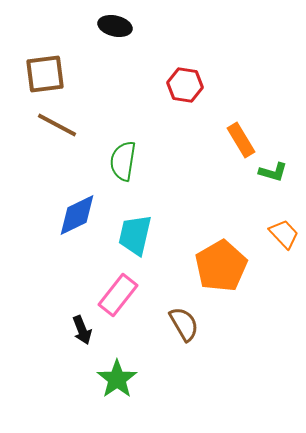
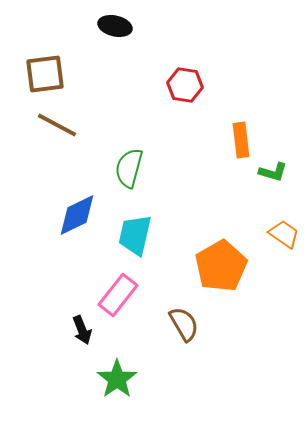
orange rectangle: rotated 24 degrees clockwise
green semicircle: moved 6 px right, 7 px down; rotated 6 degrees clockwise
orange trapezoid: rotated 12 degrees counterclockwise
